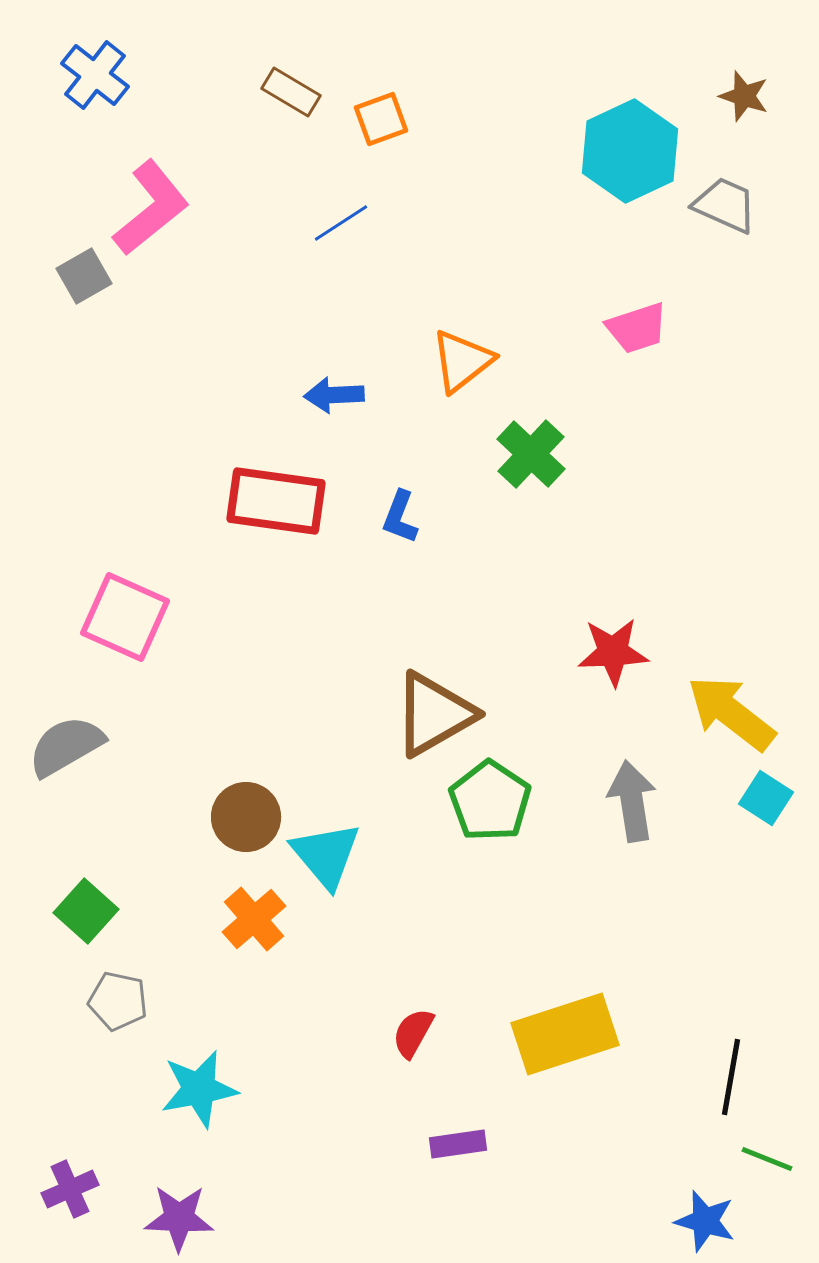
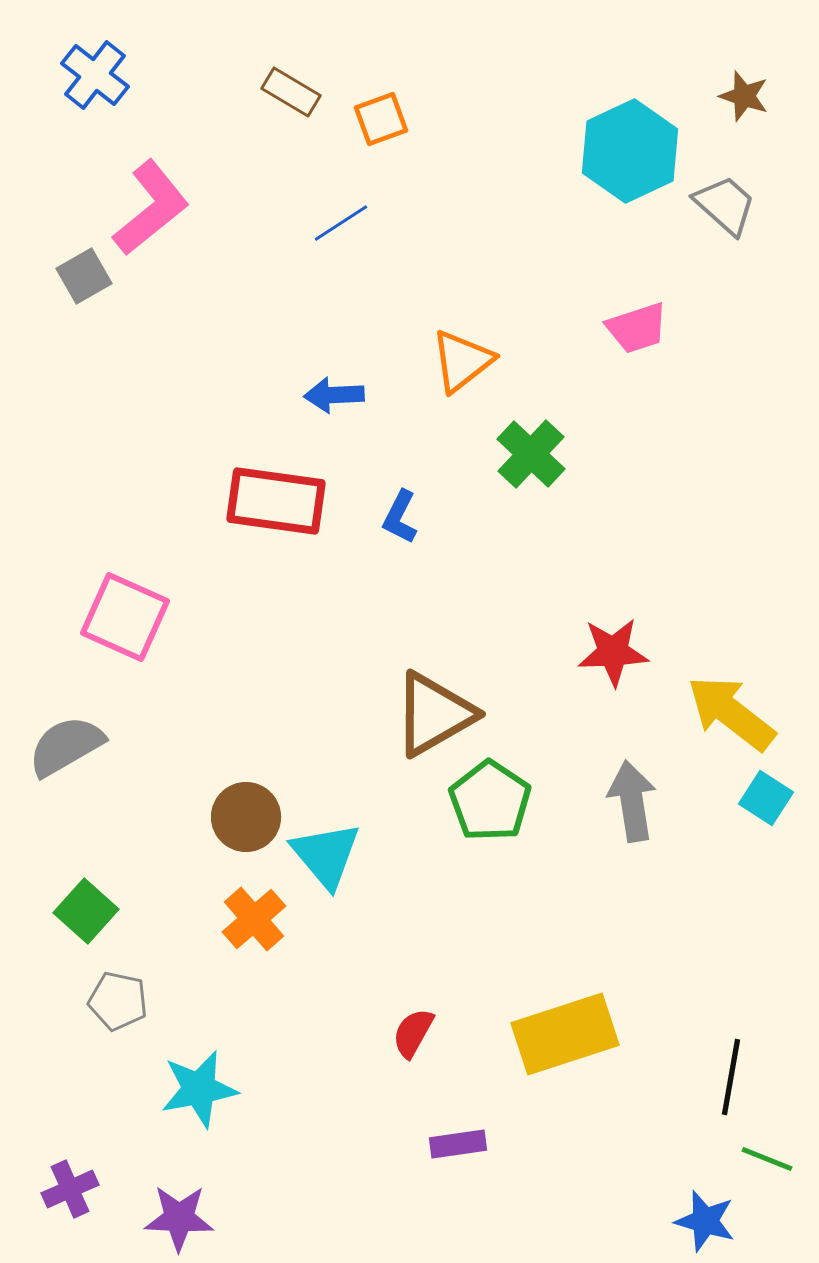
gray trapezoid: rotated 18 degrees clockwise
blue L-shape: rotated 6 degrees clockwise
